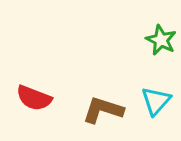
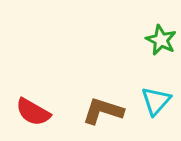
red semicircle: moved 1 px left, 14 px down; rotated 9 degrees clockwise
brown L-shape: moved 1 px down
